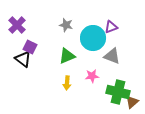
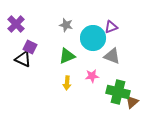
purple cross: moved 1 px left, 1 px up
black triangle: rotated 12 degrees counterclockwise
